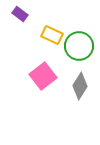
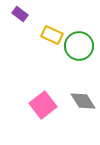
pink square: moved 29 px down
gray diamond: moved 3 px right, 15 px down; rotated 64 degrees counterclockwise
